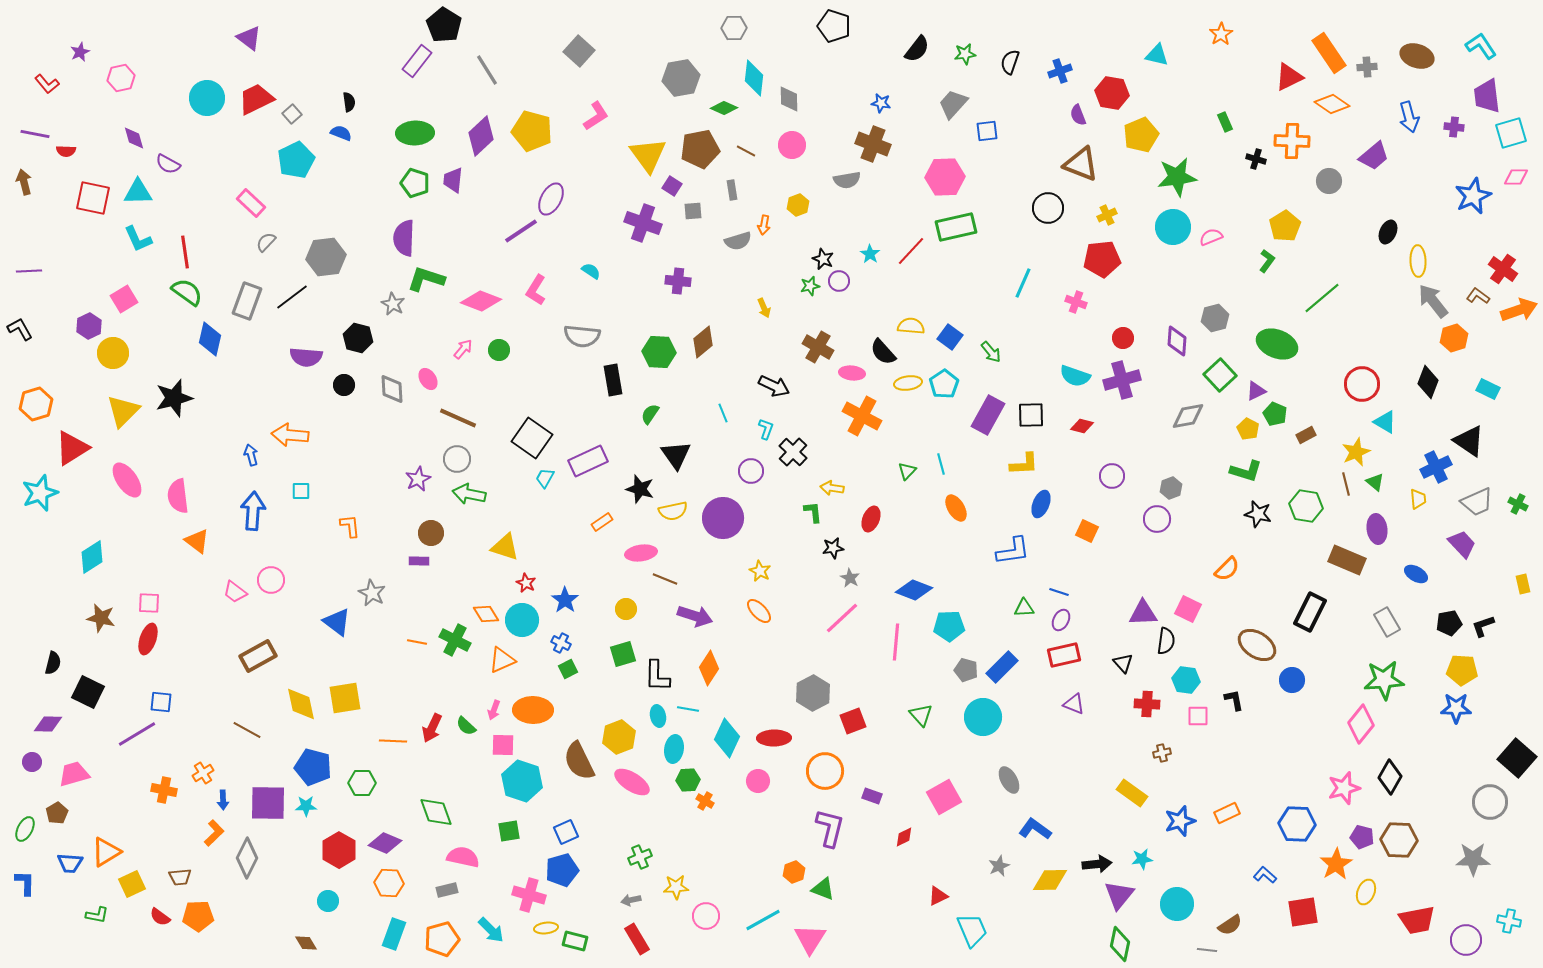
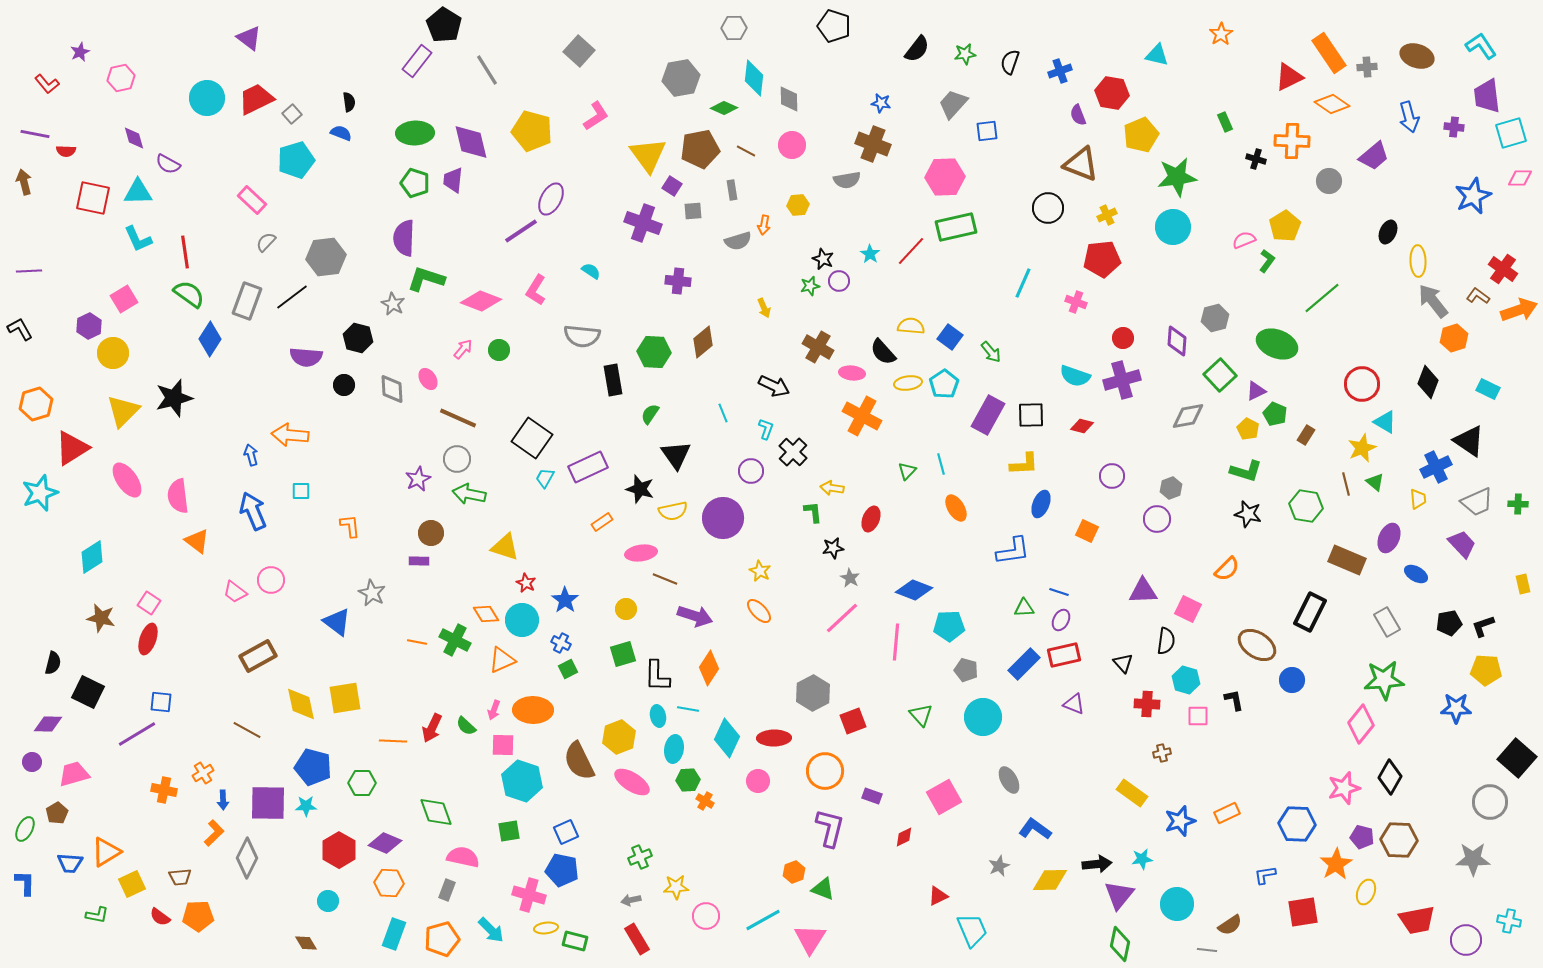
purple diamond at (481, 136): moved 10 px left, 6 px down; rotated 60 degrees counterclockwise
cyan pentagon at (296, 160): rotated 9 degrees clockwise
pink diamond at (1516, 177): moved 4 px right, 1 px down
pink rectangle at (251, 203): moved 1 px right, 3 px up
yellow hexagon at (798, 205): rotated 15 degrees clockwise
pink semicircle at (1211, 237): moved 33 px right, 3 px down
green semicircle at (187, 292): moved 2 px right, 2 px down
blue diamond at (210, 339): rotated 20 degrees clockwise
green hexagon at (659, 352): moved 5 px left
brown rectangle at (1306, 435): rotated 30 degrees counterclockwise
yellow star at (1356, 452): moved 6 px right, 4 px up
purple rectangle at (588, 461): moved 6 px down
green cross at (1518, 504): rotated 24 degrees counterclockwise
blue arrow at (253, 511): rotated 27 degrees counterclockwise
black star at (1258, 514): moved 10 px left
purple ellipse at (1377, 529): moved 12 px right, 9 px down; rotated 32 degrees clockwise
pink square at (149, 603): rotated 30 degrees clockwise
purple triangle at (1143, 613): moved 22 px up
blue rectangle at (1002, 667): moved 22 px right, 3 px up
yellow pentagon at (1462, 670): moved 24 px right
cyan hexagon at (1186, 680): rotated 8 degrees clockwise
blue pentagon at (562, 870): rotated 28 degrees clockwise
blue L-shape at (1265, 875): rotated 50 degrees counterclockwise
gray rectangle at (447, 890): rotated 55 degrees counterclockwise
